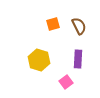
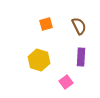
orange square: moved 7 px left
purple rectangle: moved 3 px right, 2 px up
